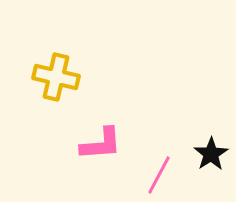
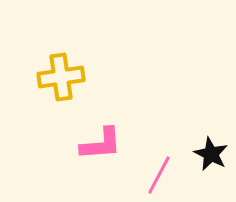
yellow cross: moved 5 px right; rotated 21 degrees counterclockwise
black star: rotated 12 degrees counterclockwise
